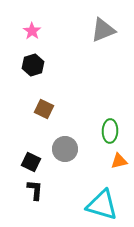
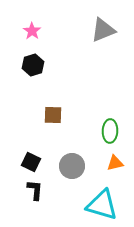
brown square: moved 9 px right, 6 px down; rotated 24 degrees counterclockwise
gray circle: moved 7 px right, 17 px down
orange triangle: moved 4 px left, 2 px down
